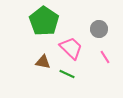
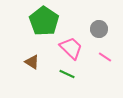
pink line: rotated 24 degrees counterclockwise
brown triangle: moved 11 px left; rotated 21 degrees clockwise
